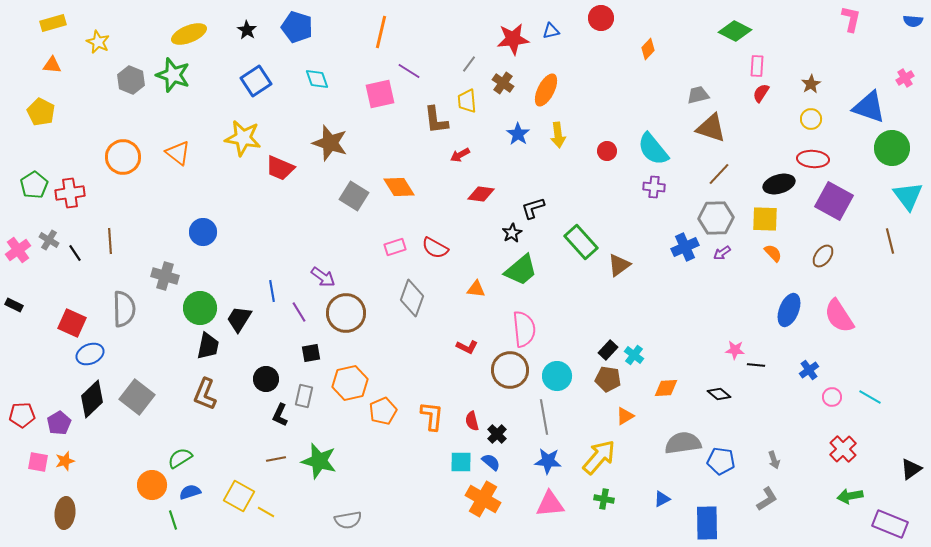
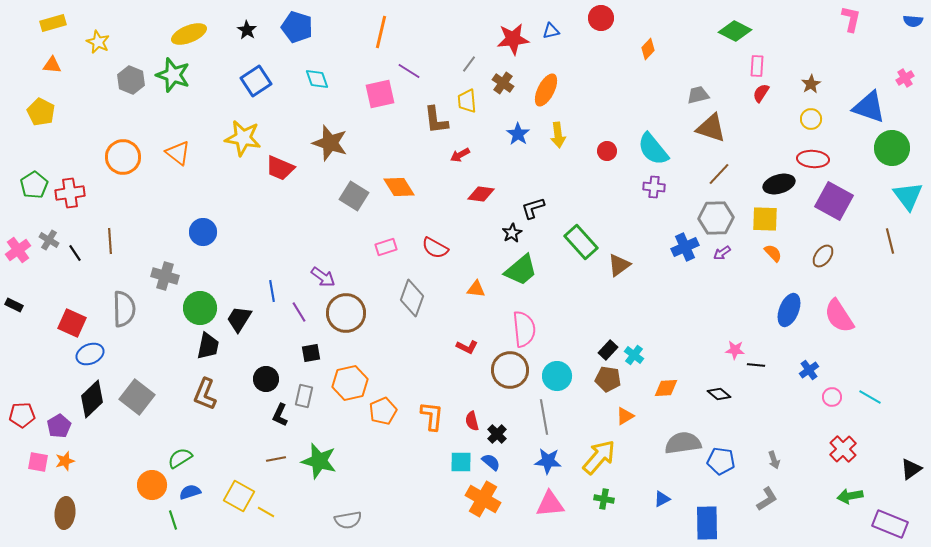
pink rectangle at (395, 247): moved 9 px left
purple pentagon at (59, 423): moved 3 px down
